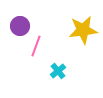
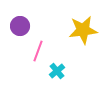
pink line: moved 2 px right, 5 px down
cyan cross: moved 1 px left
